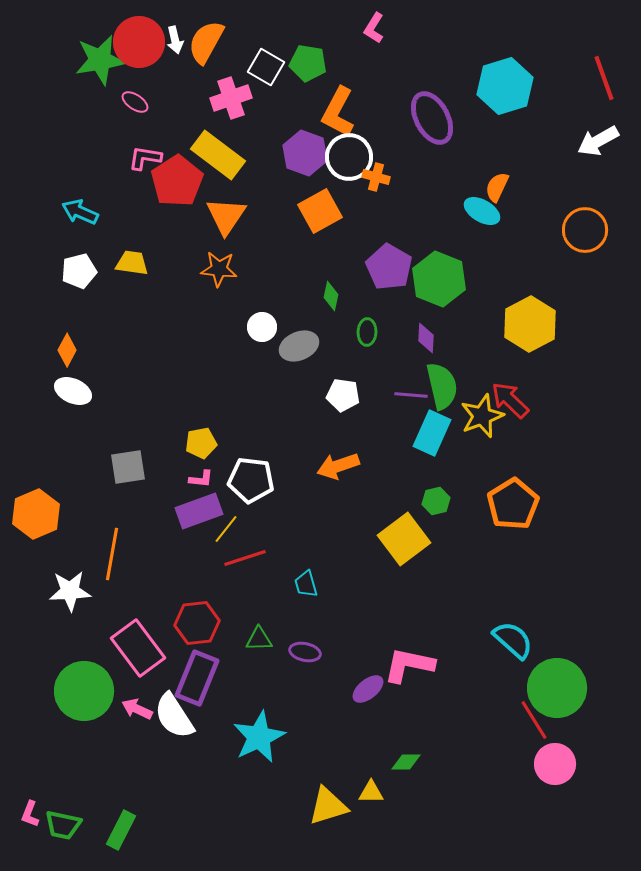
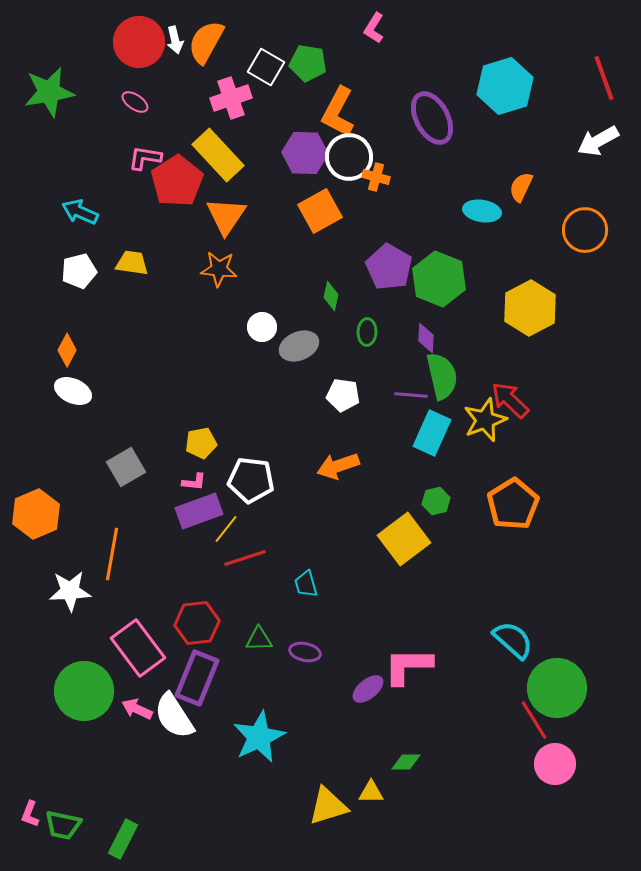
green star at (100, 60): moved 51 px left, 32 px down
purple hexagon at (305, 153): rotated 18 degrees counterclockwise
yellow rectangle at (218, 155): rotated 10 degrees clockwise
orange semicircle at (497, 187): moved 24 px right
cyan ellipse at (482, 211): rotated 21 degrees counterclockwise
yellow hexagon at (530, 324): moved 16 px up
green semicircle at (442, 386): moved 10 px up
yellow star at (482, 416): moved 3 px right, 4 px down
gray square at (128, 467): moved 2 px left; rotated 21 degrees counterclockwise
pink L-shape at (201, 479): moved 7 px left, 3 px down
pink L-shape at (409, 665): moved 1 px left, 1 px down; rotated 12 degrees counterclockwise
green rectangle at (121, 830): moved 2 px right, 9 px down
